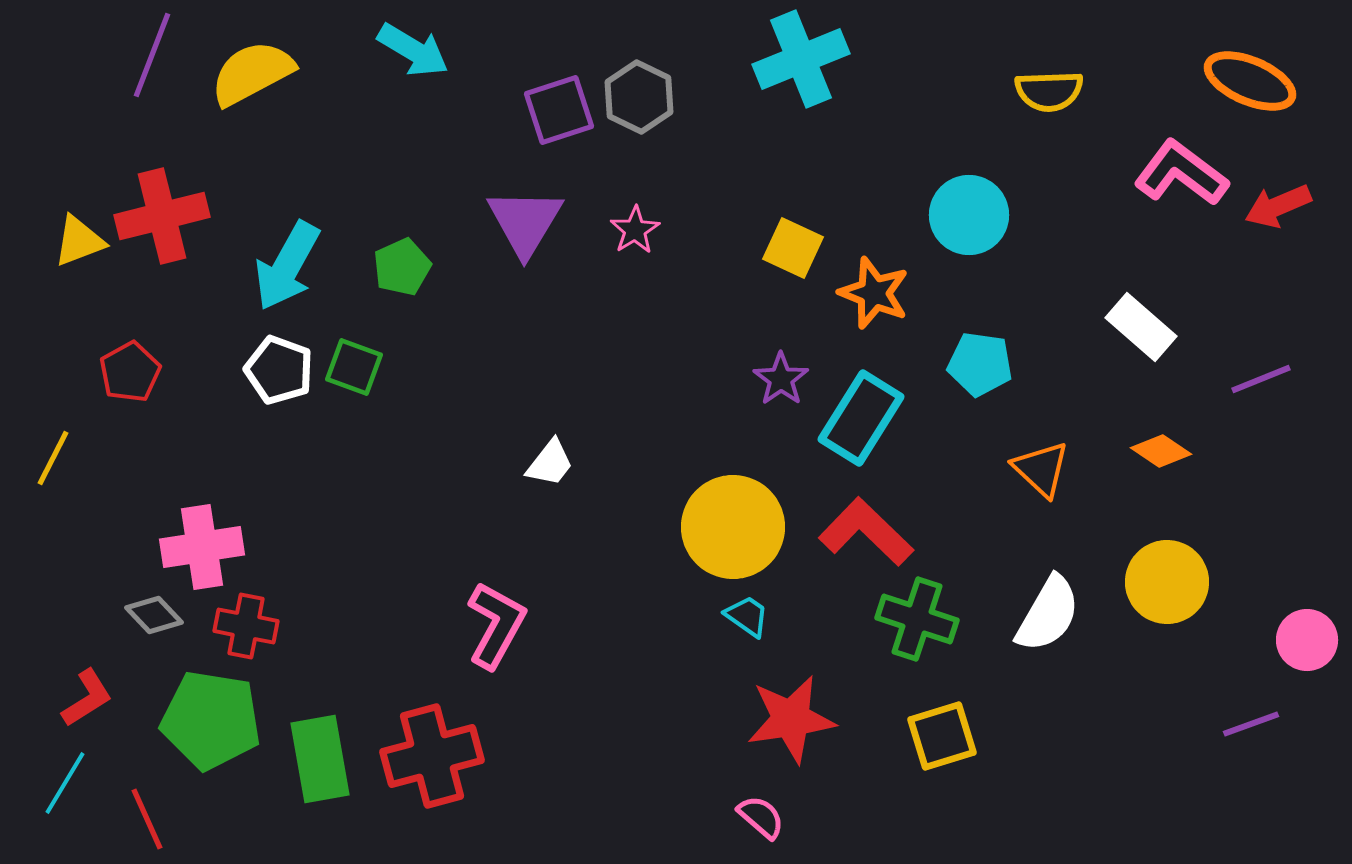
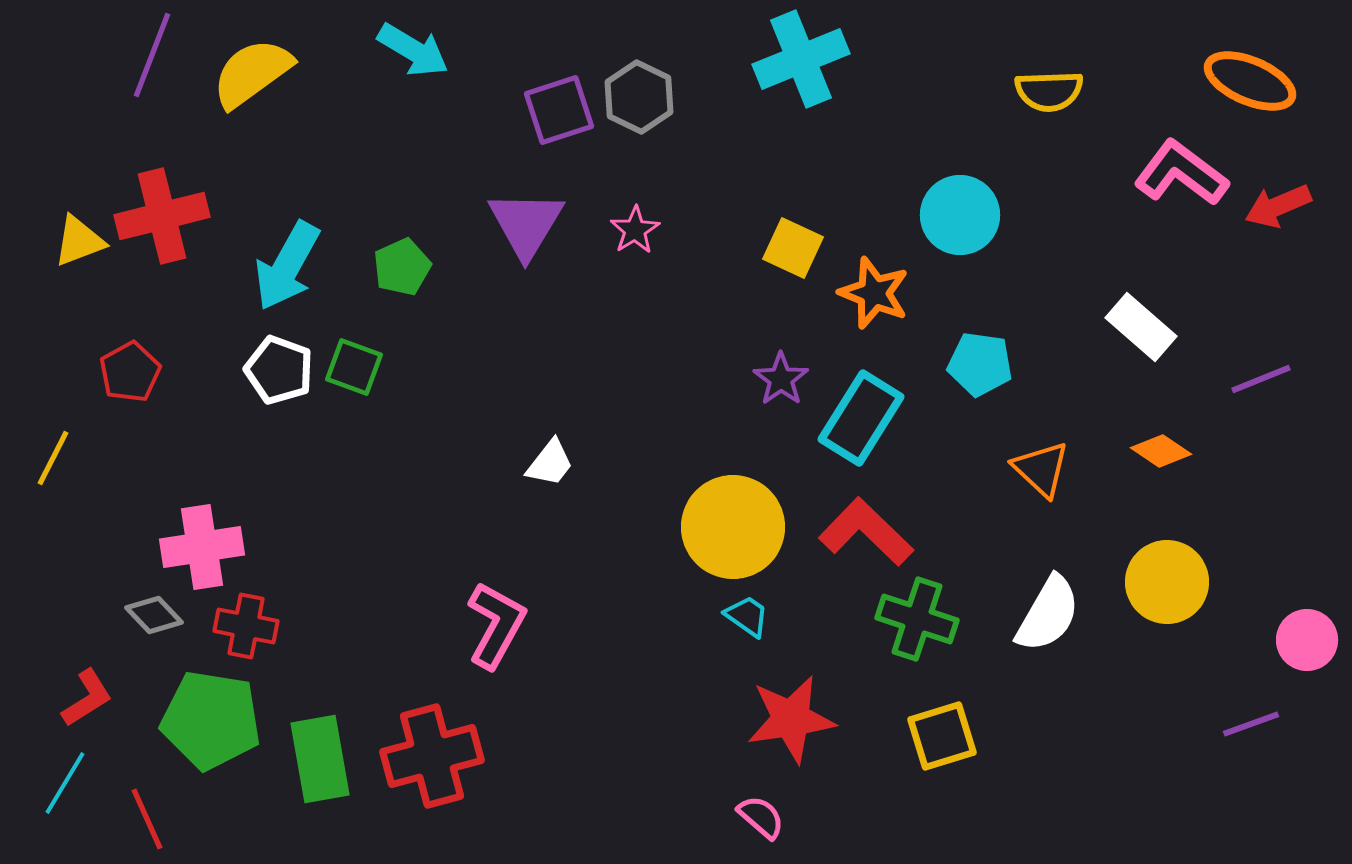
yellow semicircle at (252, 73): rotated 8 degrees counterclockwise
cyan circle at (969, 215): moved 9 px left
purple triangle at (525, 222): moved 1 px right, 2 px down
